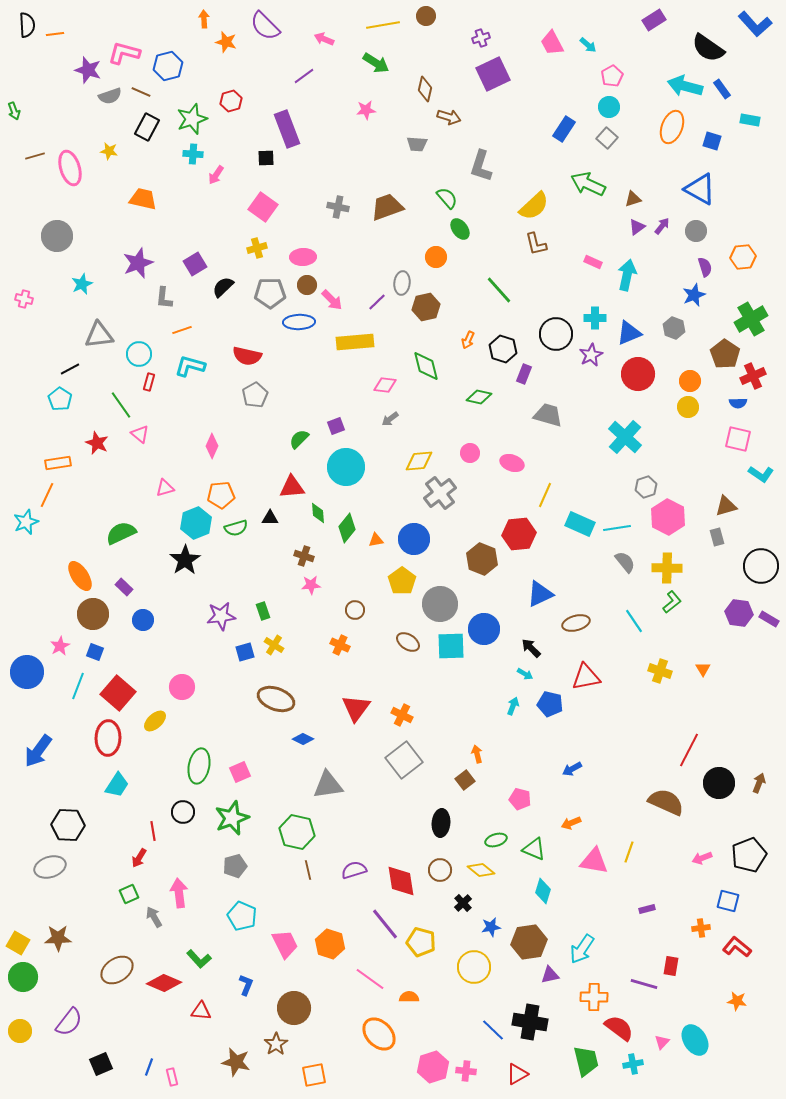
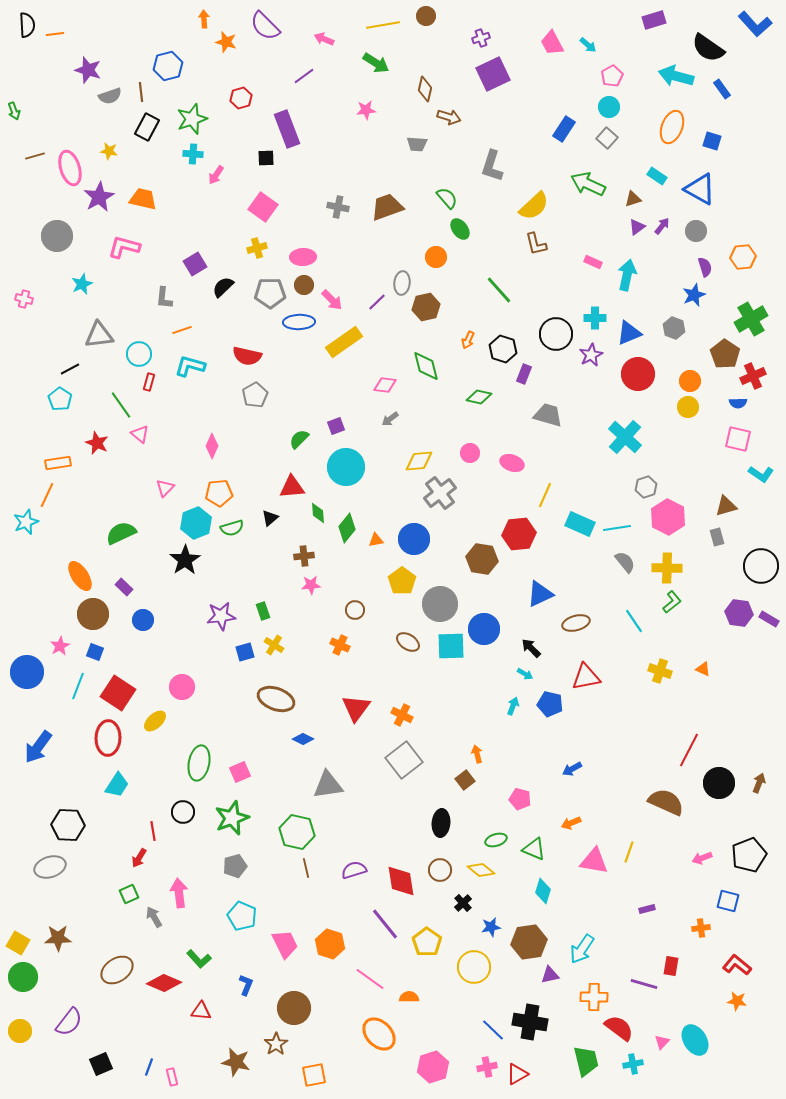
purple rectangle at (654, 20): rotated 15 degrees clockwise
pink L-shape at (124, 53): moved 194 px down
cyan arrow at (685, 86): moved 9 px left, 10 px up
brown line at (141, 92): rotated 60 degrees clockwise
red hexagon at (231, 101): moved 10 px right, 3 px up
cyan rectangle at (750, 120): moved 93 px left, 56 px down; rotated 24 degrees clockwise
gray L-shape at (481, 166): moved 11 px right
purple star at (138, 263): moved 39 px left, 66 px up; rotated 8 degrees counterclockwise
brown circle at (307, 285): moved 3 px left
yellow rectangle at (355, 342): moved 11 px left; rotated 30 degrees counterclockwise
pink triangle at (165, 488): rotated 30 degrees counterclockwise
orange pentagon at (221, 495): moved 2 px left, 2 px up
black triangle at (270, 518): rotated 42 degrees counterclockwise
green semicircle at (236, 528): moved 4 px left
brown cross at (304, 556): rotated 24 degrees counterclockwise
brown hexagon at (482, 559): rotated 12 degrees counterclockwise
orange triangle at (703, 669): rotated 35 degrees counterclockwise
red square at (118, 693): rotated 8 degrees counterclockwise
blue arrow at (38, 751): moved 4 px up
green ellipse at (199, 766): moved 3 px up
brown line at (308, 870): moved 2 px left, 2 px up
yellow pentagon at (421, 942): moved 6 px right; rotated 20 degrees clockwise
red L-shape at (737, 947): moved 18 px down
pink cross at (466, 1071): moved 21 px right, 4 px up; rotated 18 degrees counterclockwise
